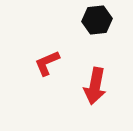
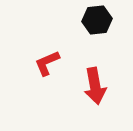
red arrow: rotated 21 degrees counterclockwise
